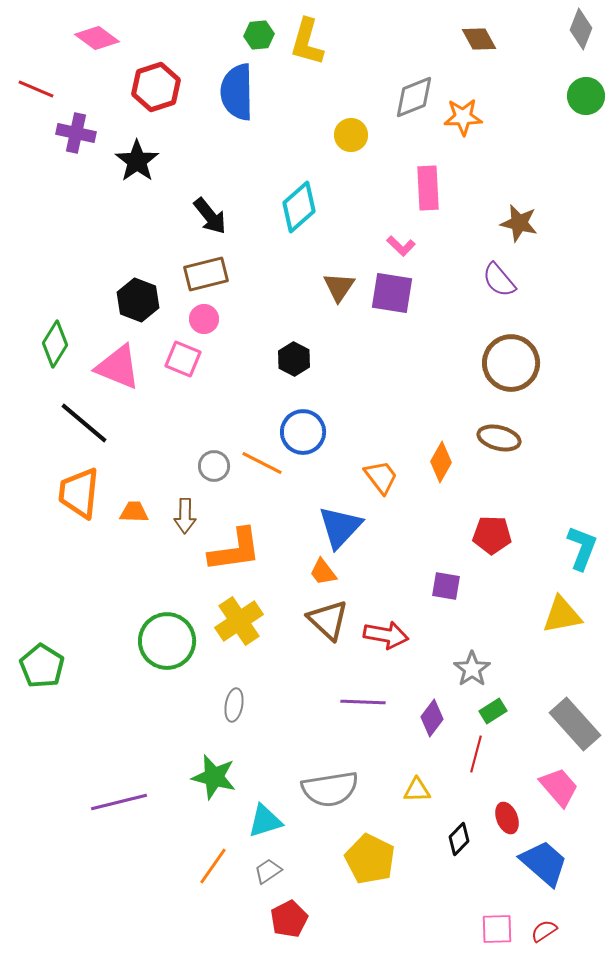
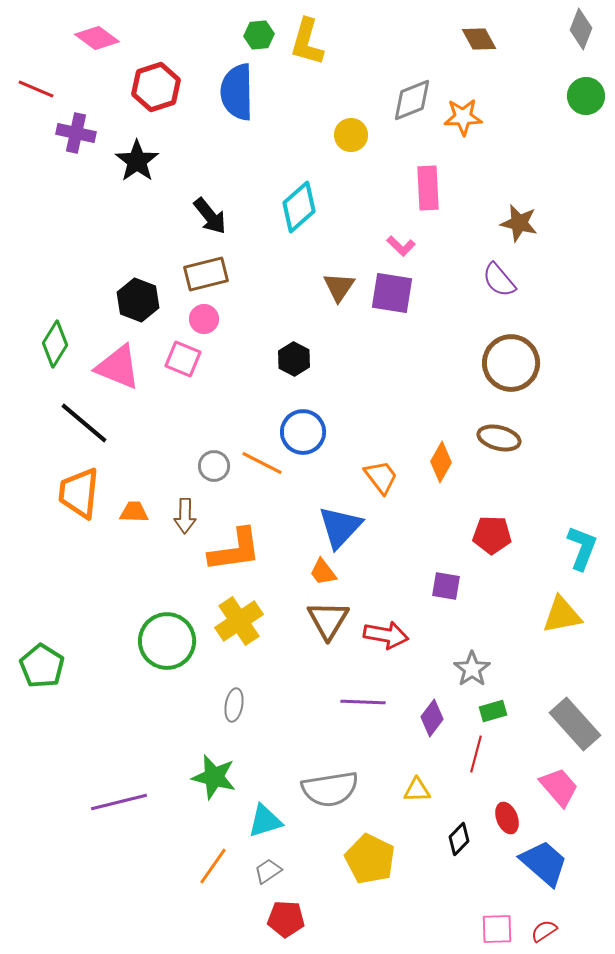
gray diamond at (414, 97): moved 2 px left, 3 px down
brown triangle at (328, 620): rotated 18 degrees clockwise
green rectangle at (493, 711): rotated 16 degrees clockwise
red pentagon at (289, 919): moved 3 px left; rotated 30 degrees clockwise
